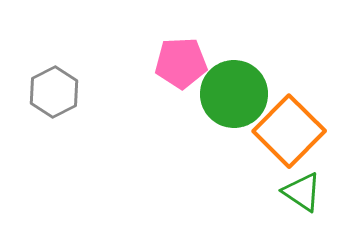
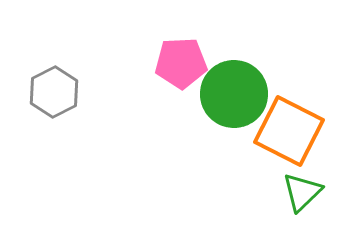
orange square: rotated 18 degrees counterclockwise
green triangle: rotated 42 degrees clockwise
